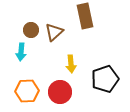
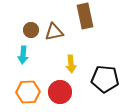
brown triangle: rotated 30 degrees clockwise
cyan arrow: moved 2 px right, 3 px down
black pentagon: rotated 24 degrees clockwise
orange hexagon: moved 1 px right, 1 px down
